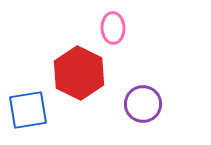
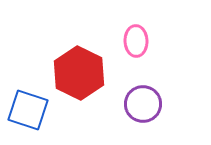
pink ellipse: moved 23 px right, 13 px down
blue square: rotated 27 degrees clockwise
